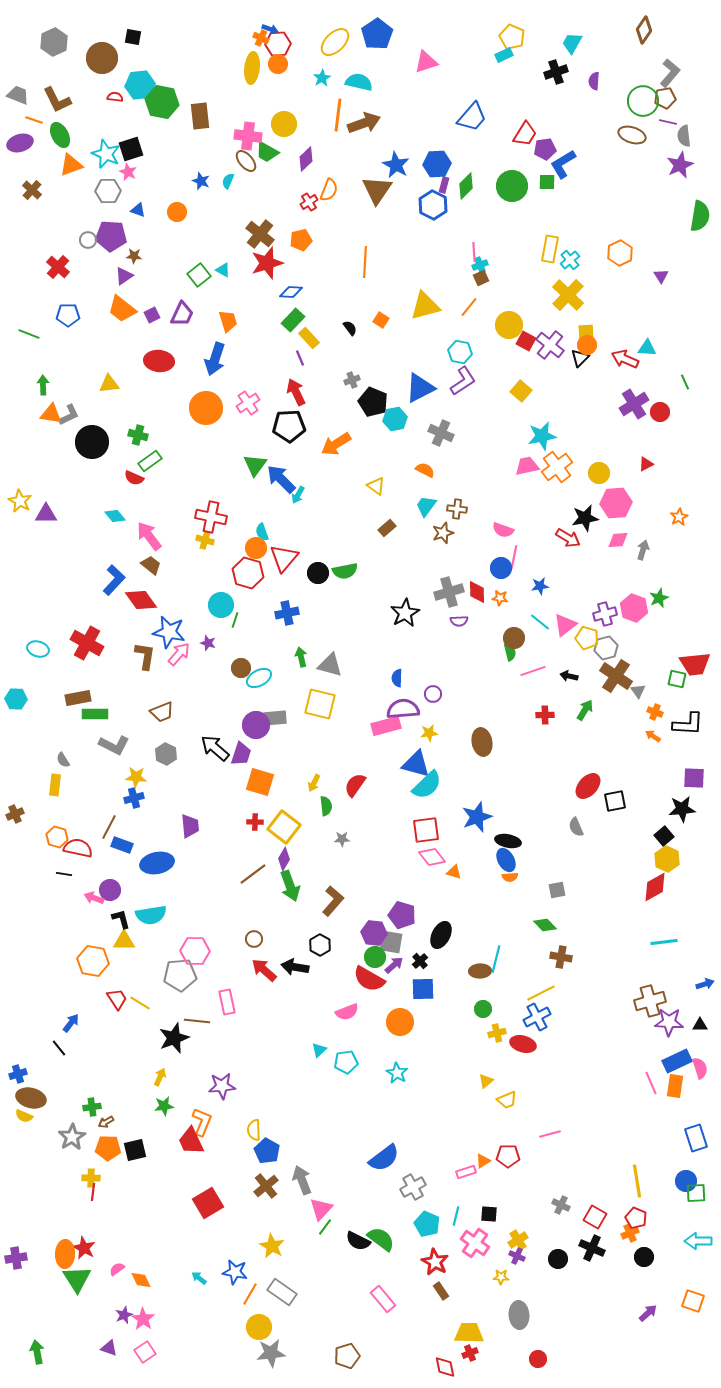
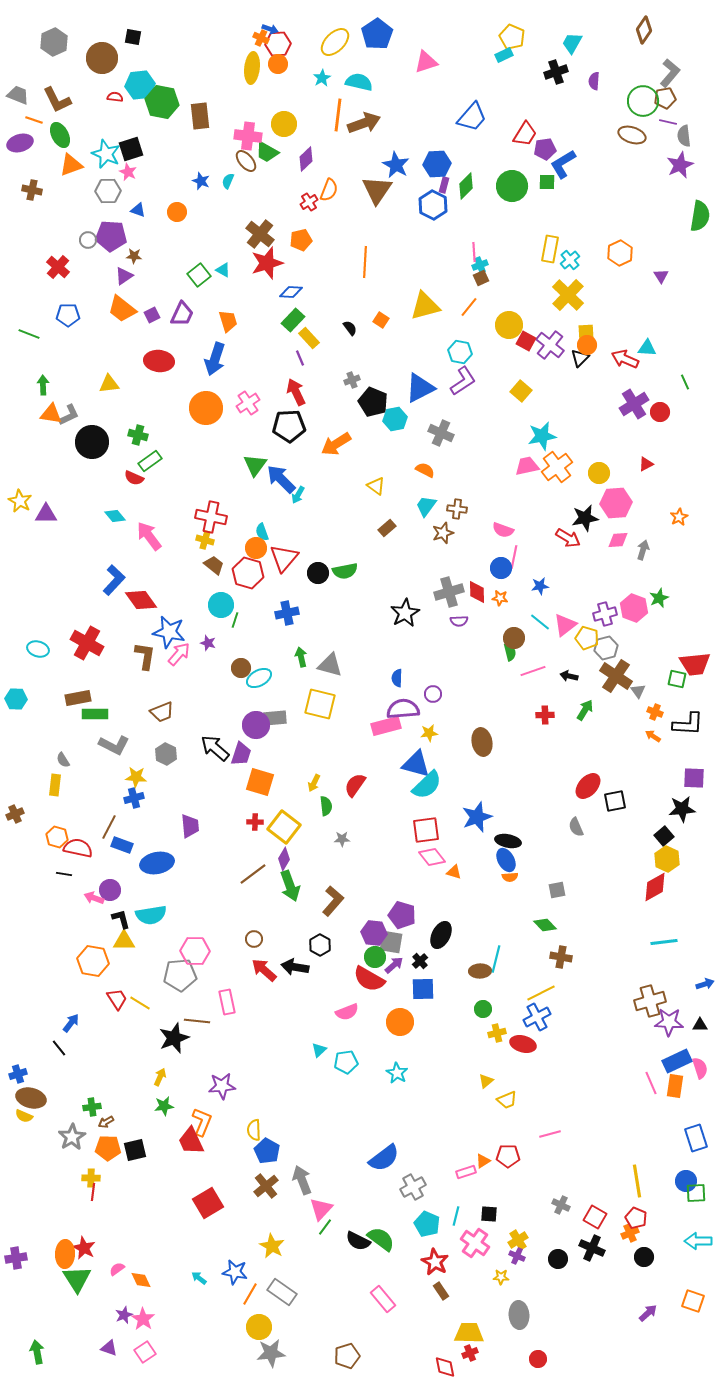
brown cross at (32, 190): rotated 30 degrees counterclockwise
brown trapezoid at (151, 565): moved 63 px right
